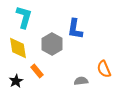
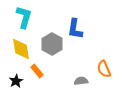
yellow diamond: moved 3 px right, 1 px down
